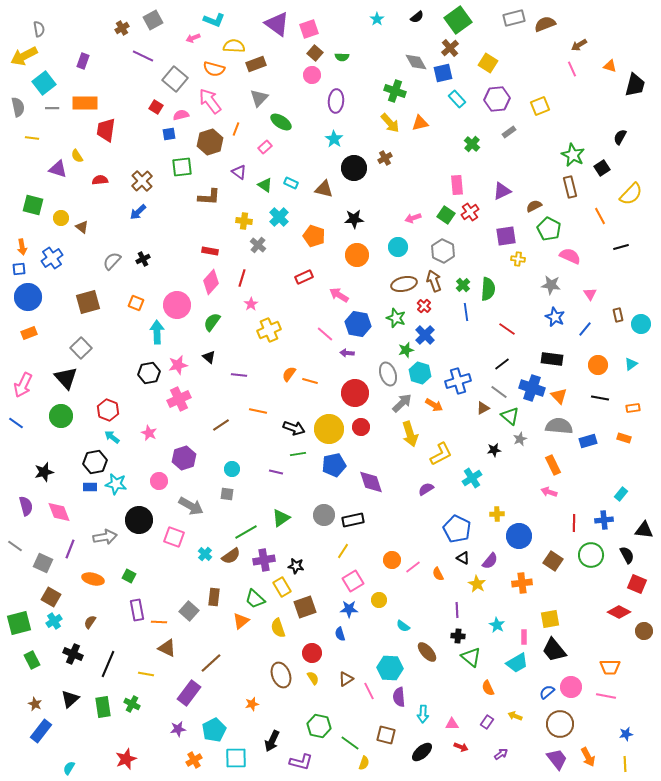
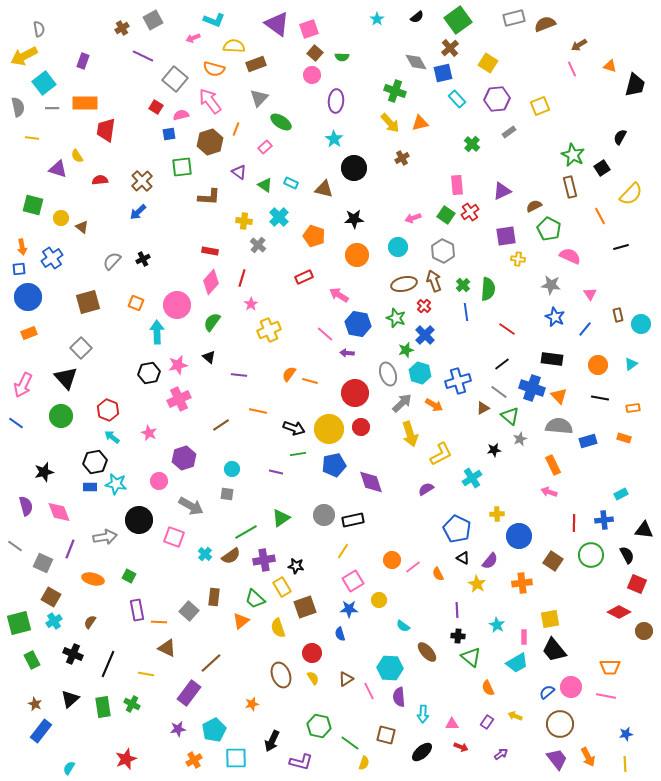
brown cross at (385, 158): moved 17 px right
cyan rectangle at (621, 494): rotated 24 degrees clockwise
